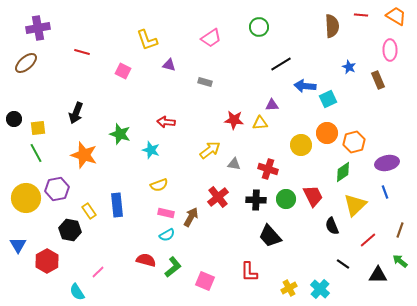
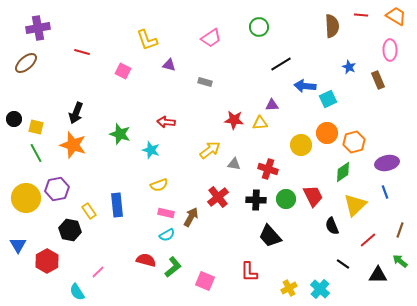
yellow square at (38, 128): moved 2 px left, 1 px up; rotated 21 degrees clockwise
orange star at (84, 155): moved 11 px left, 10 px up
